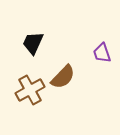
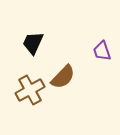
purple trapezoid: moved 2 px up
